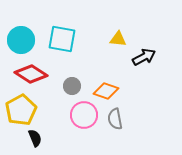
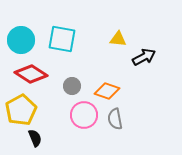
orange diamond: moved 1 px right
